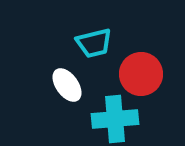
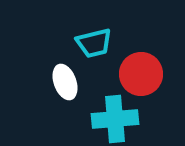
white ellipse: moved 2 px left, 3 px up; rotated 16 degrees clockwise
